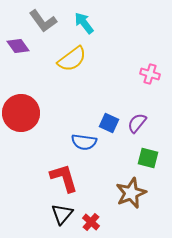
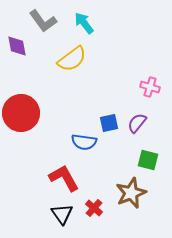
purple diamond: moved 1 px left; rotated 25 degrees clockwise
pink cross: moved 13 px down
blue square: rotated 36 degrees counterclockwise
green square: moved 2 px down
red L-shape: rotated 12 degrees counterclockwise
black triangle: rotated 15 degrees counterclockwise
red cross: moved 3 px right, 14 px up
